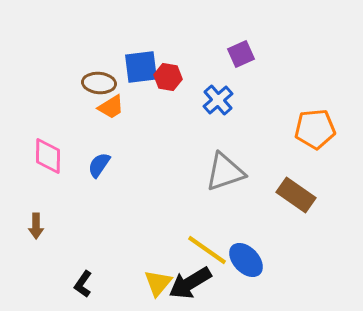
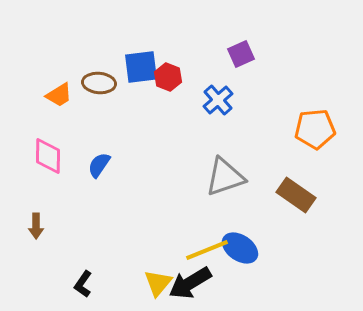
red hexagon: rotated 12 degrees clockwise
orange trapezoid: moved 52 px left, 12 px up
gray triangle: moved 5 px down
yellow line: rotated 57 degrees counterclockwise
blue ellipse: moved 6 px left, 12 px up; rotated 12 degrees counterclockwise
